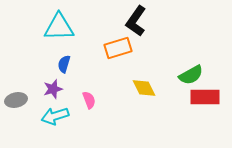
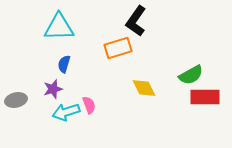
pink semicircle: moved 5 px down
cyan arrow: moved 11 px right, 4 px up
